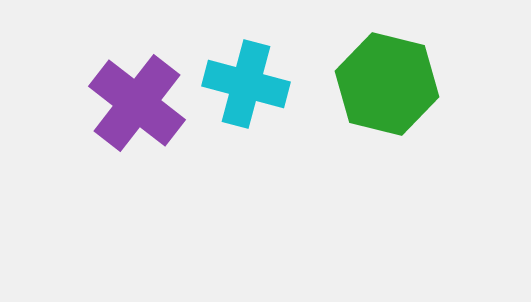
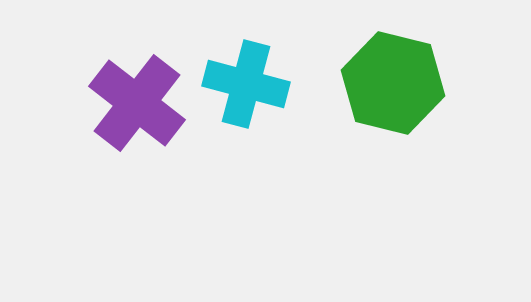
green hexagon: moved 6 px right, 1 px up
